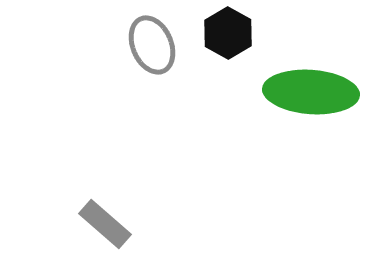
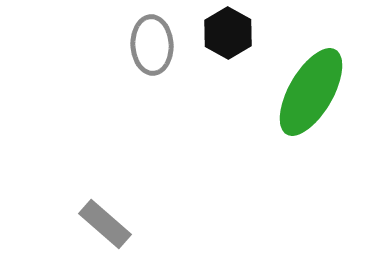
gray ellipse: rotated 20 degrees clockwise
green ellipse: rotated 64 degrees counterclockwise
